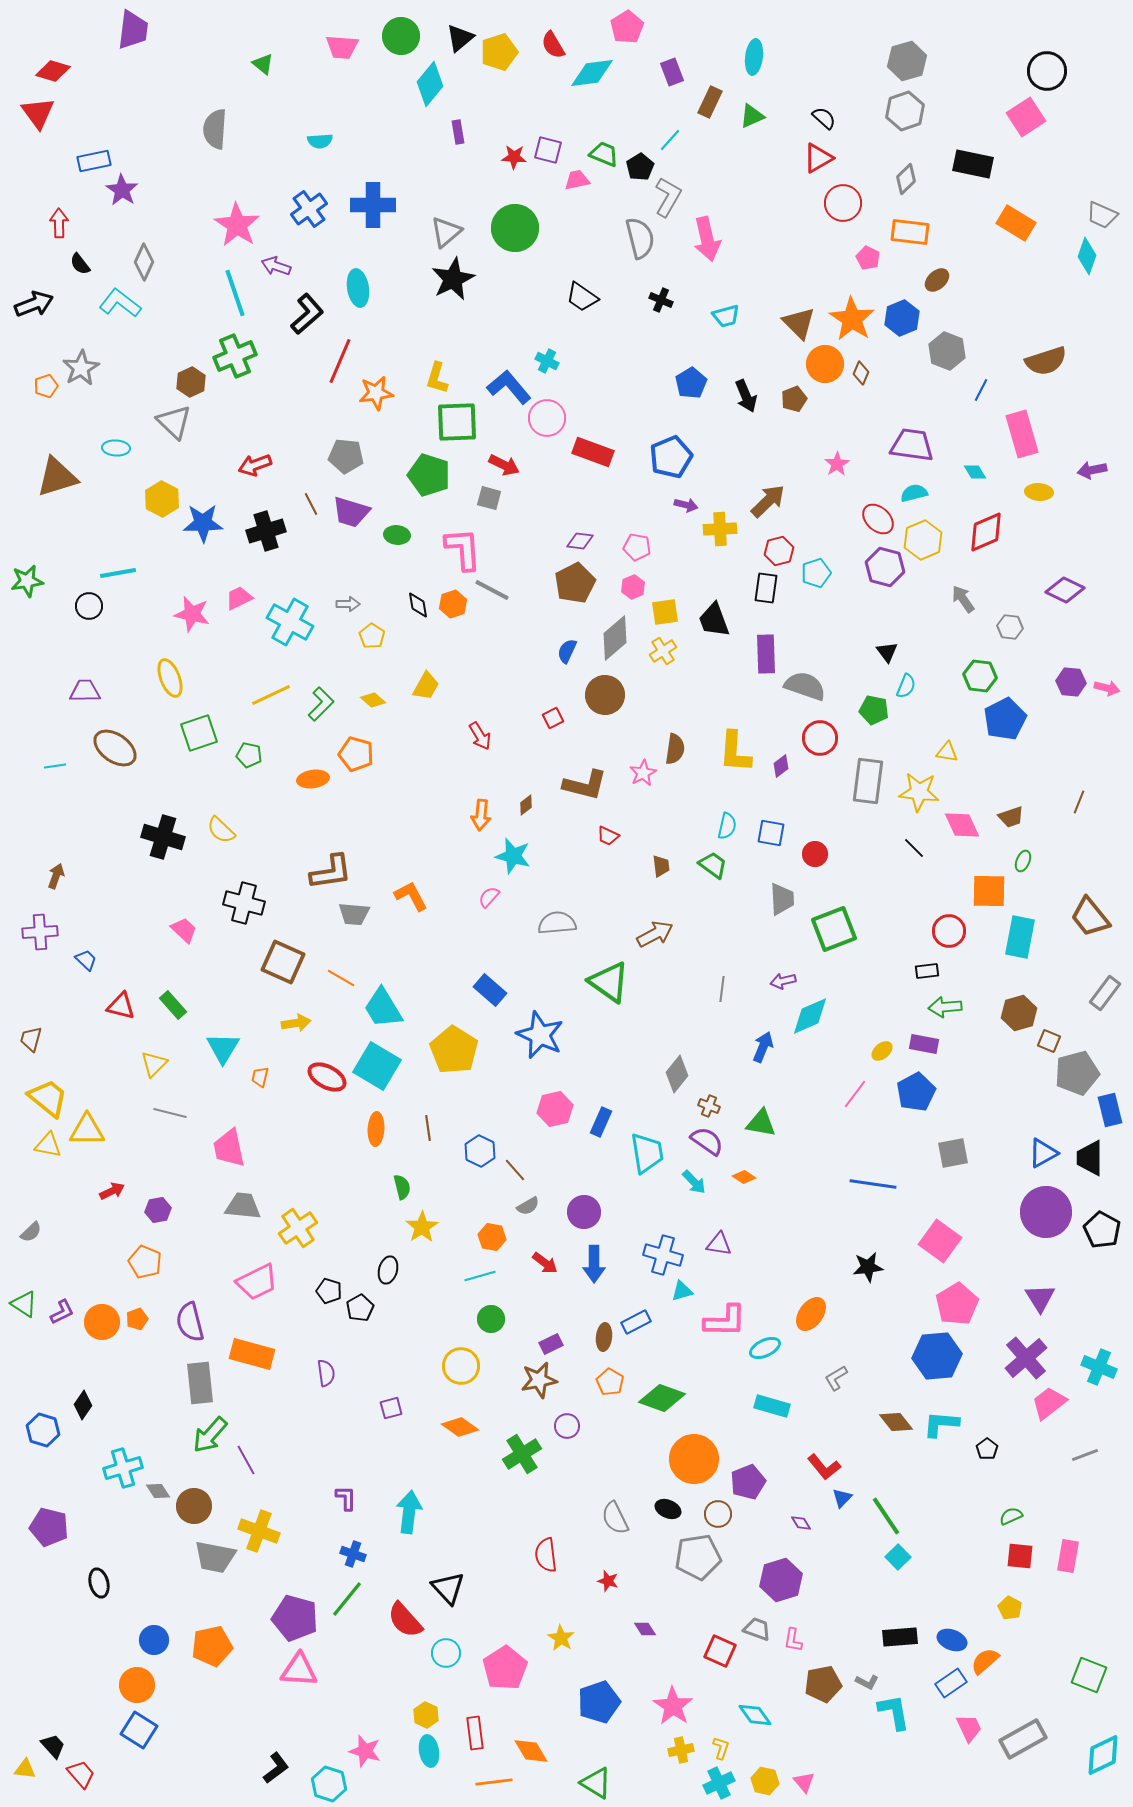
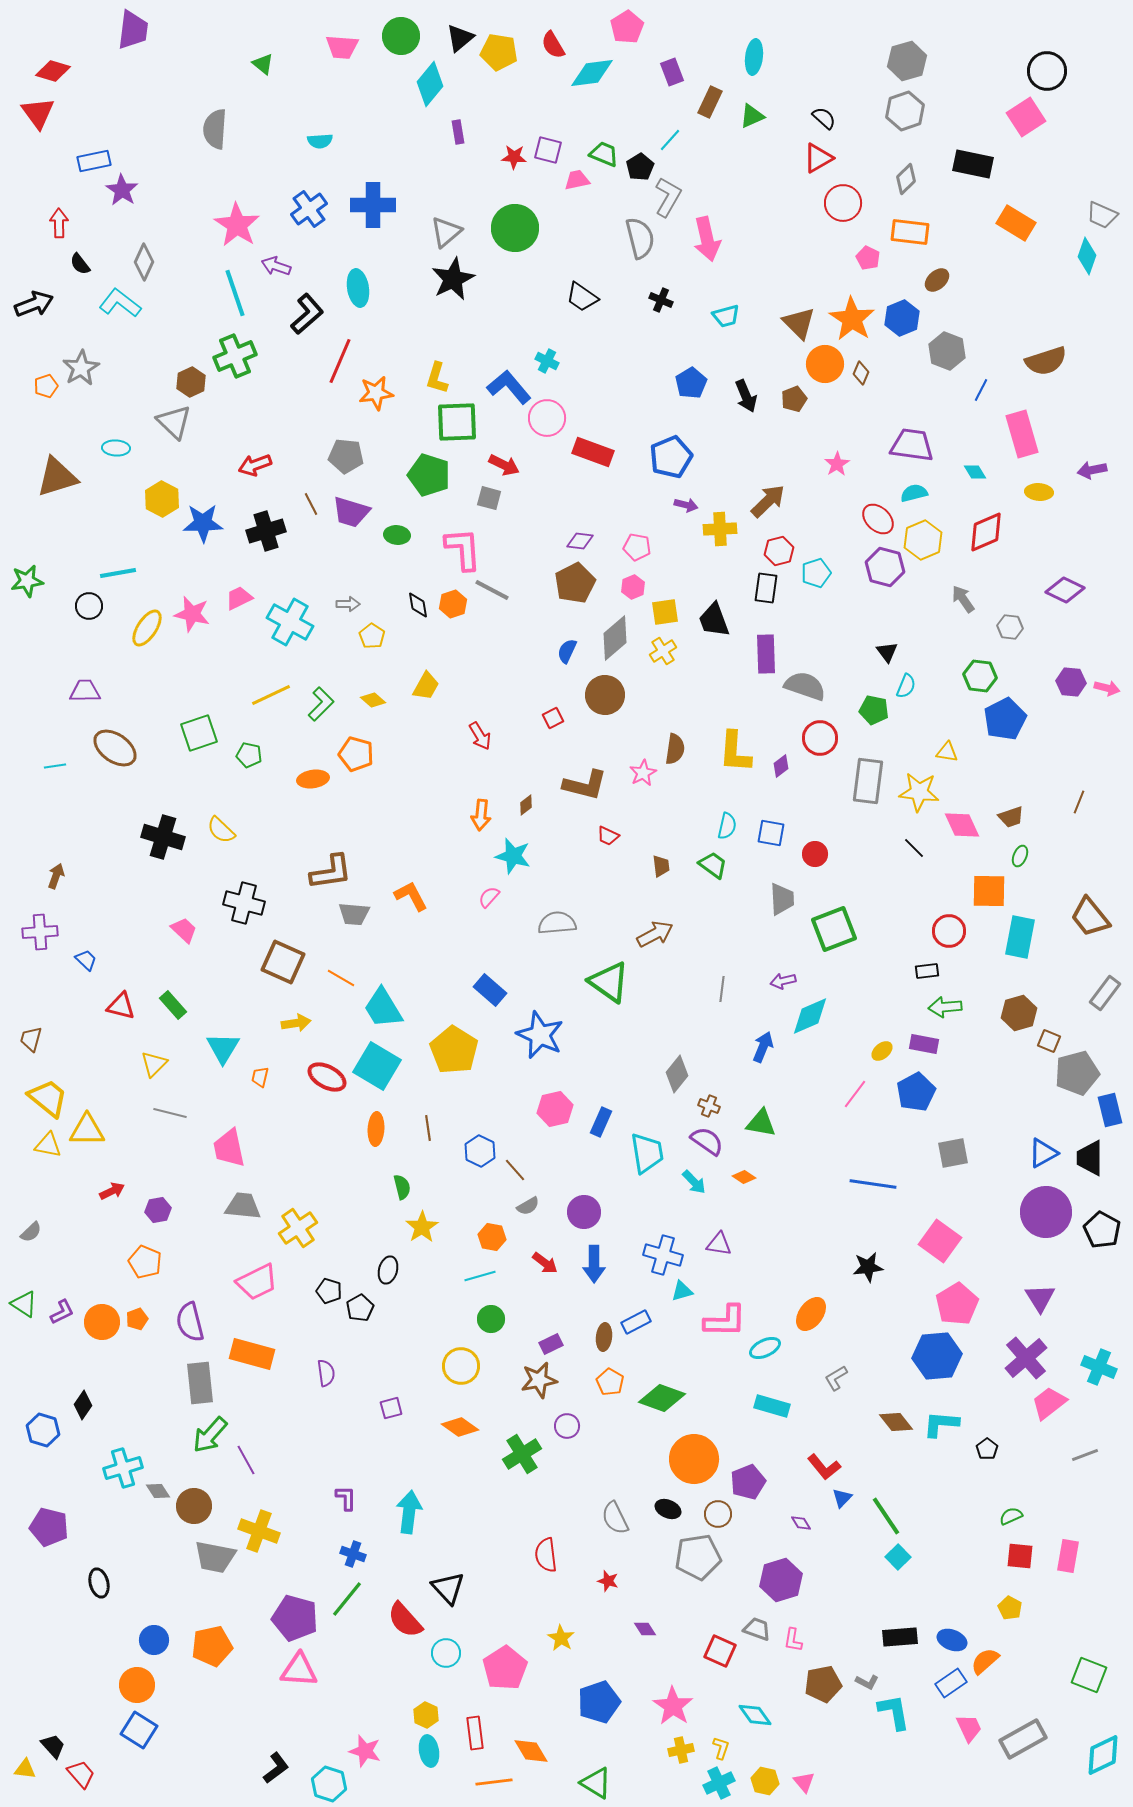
yellow pentagon at (499, 52): rotated 27 degrees clockwise
yellow ellipse at (170, 678): moved 23 px left, 50 px up; rotated 54 degrees clockwise
green ellipse at (1023, 861): moved 3 px left, 5 px up
